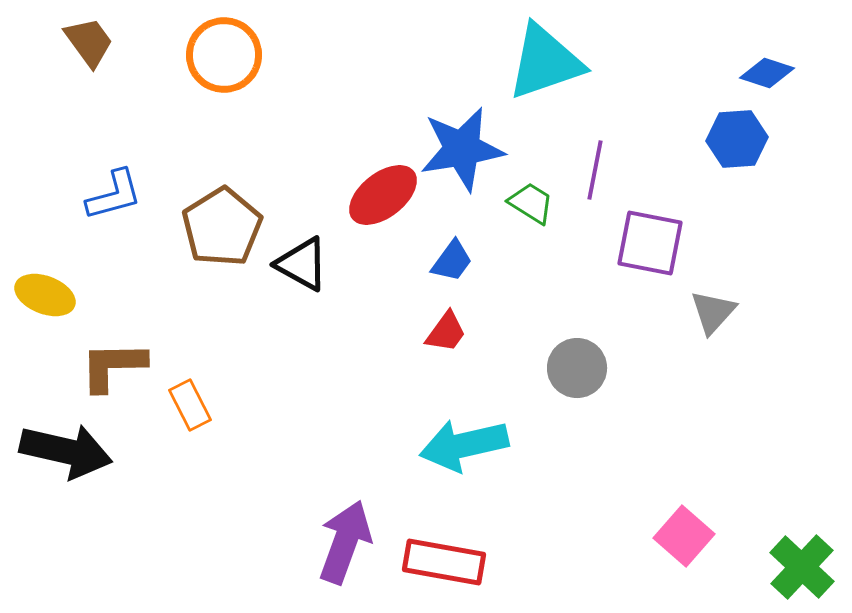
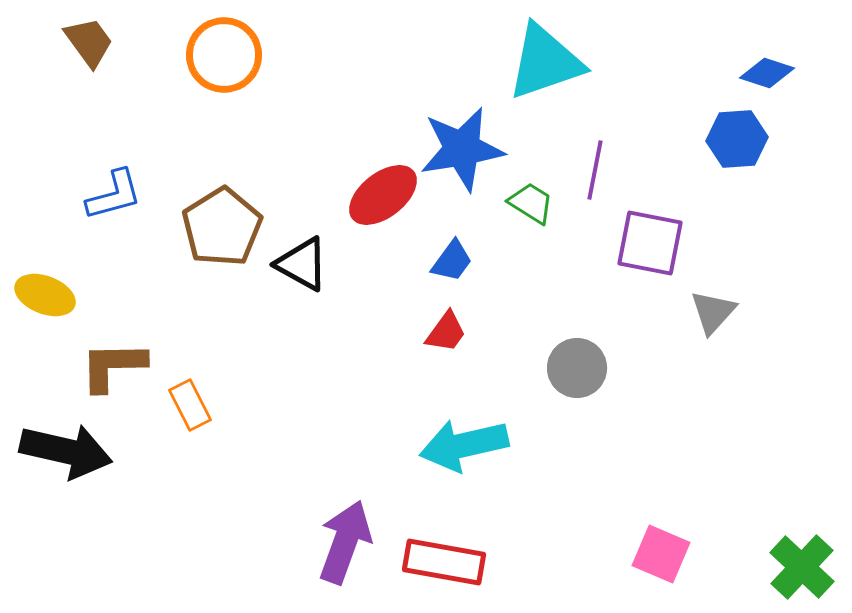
pink square: moved 23 px left, 18 px down; rotated 18 degrees counterclockwise
